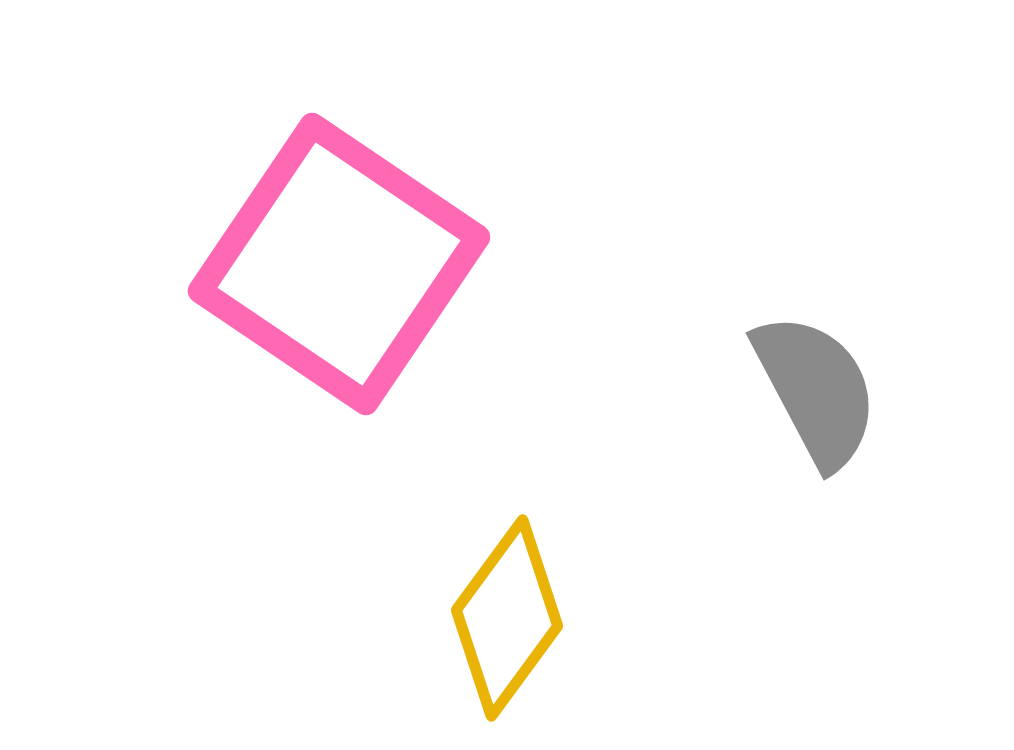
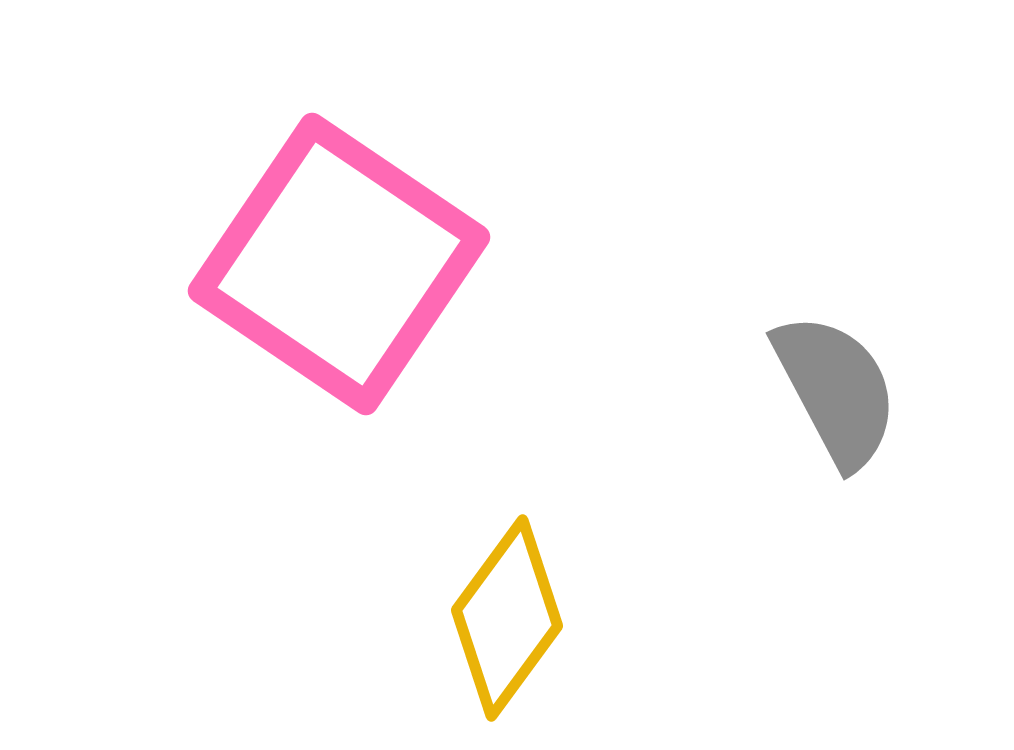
gray semicircle: moved 20 px right
